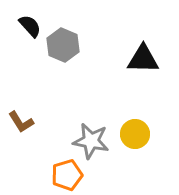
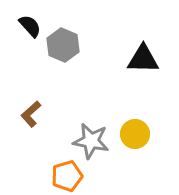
brown L-shape: moved 10 px right, 8 px up; rotated 80 degrees clockwise
orange pentagon: moved 1 px down
